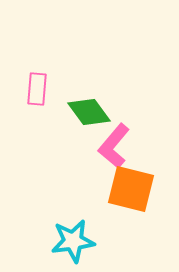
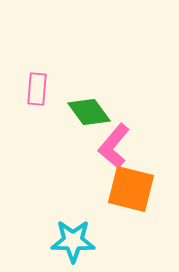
cyan star: rotated 9 degrees clockwise
